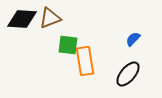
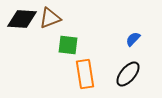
orange rectangle: moved 13 px down
